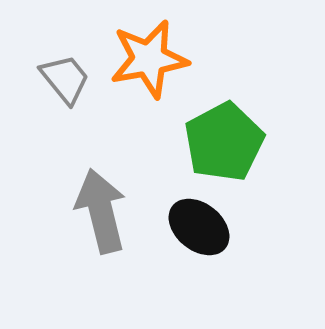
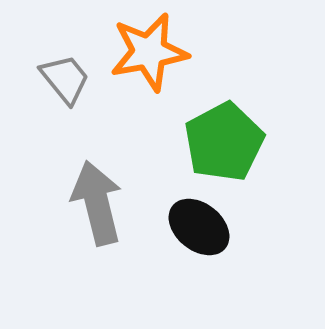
orange star: moved 7 px up
gray arrow: moved 4 px left, 8 px up
